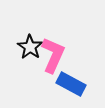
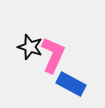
black star: rotated 15 degrees counterclockwise
